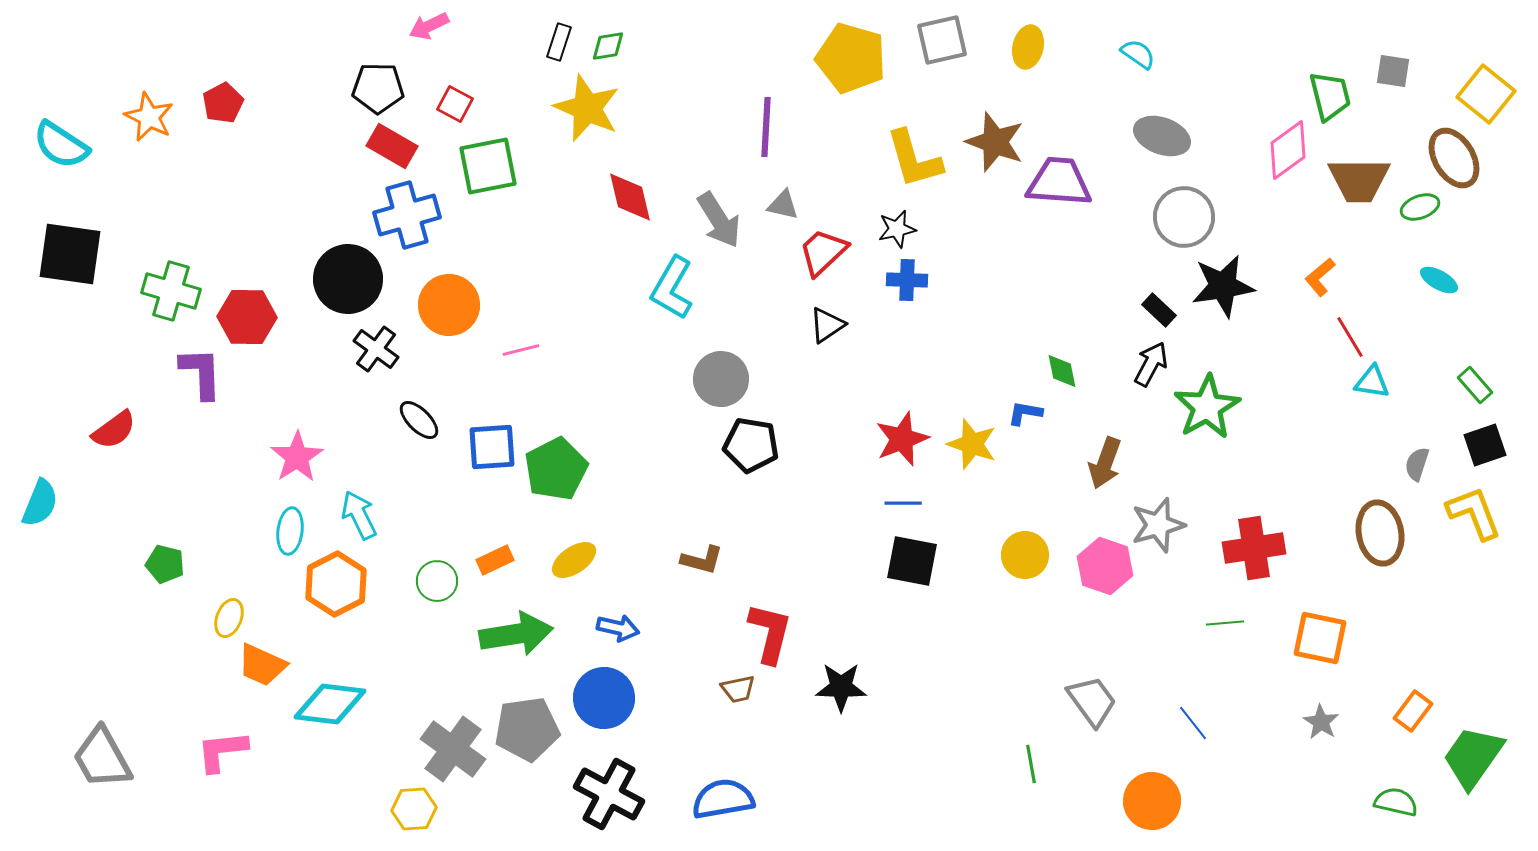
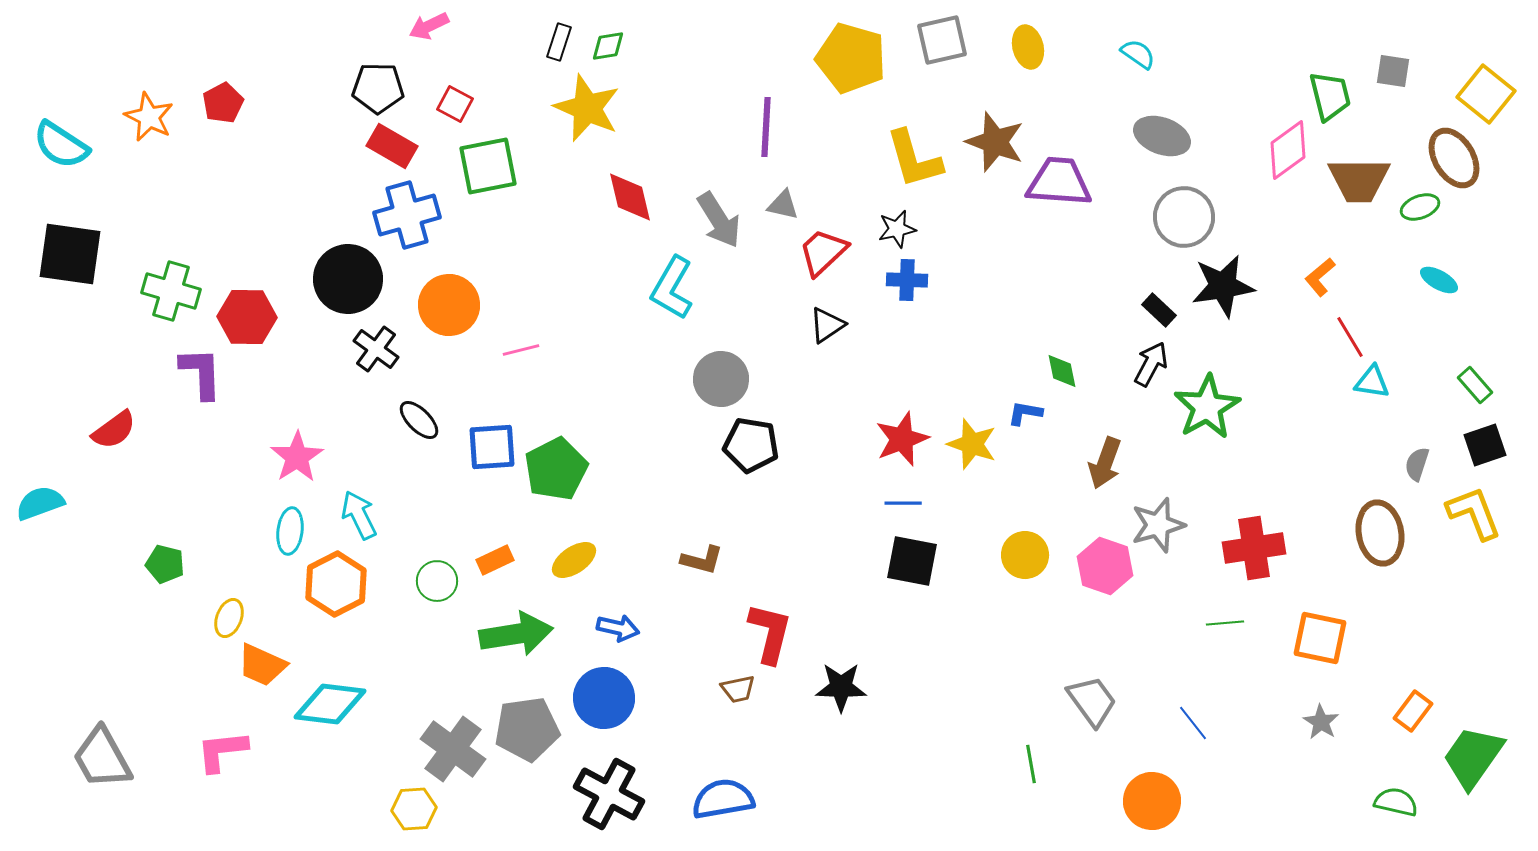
yellow ellipse at (1028, 47): rotated 27 degrees counterclockwise
cyan semicircle at (40, 503): rotated 132 degrees counterclockwise
